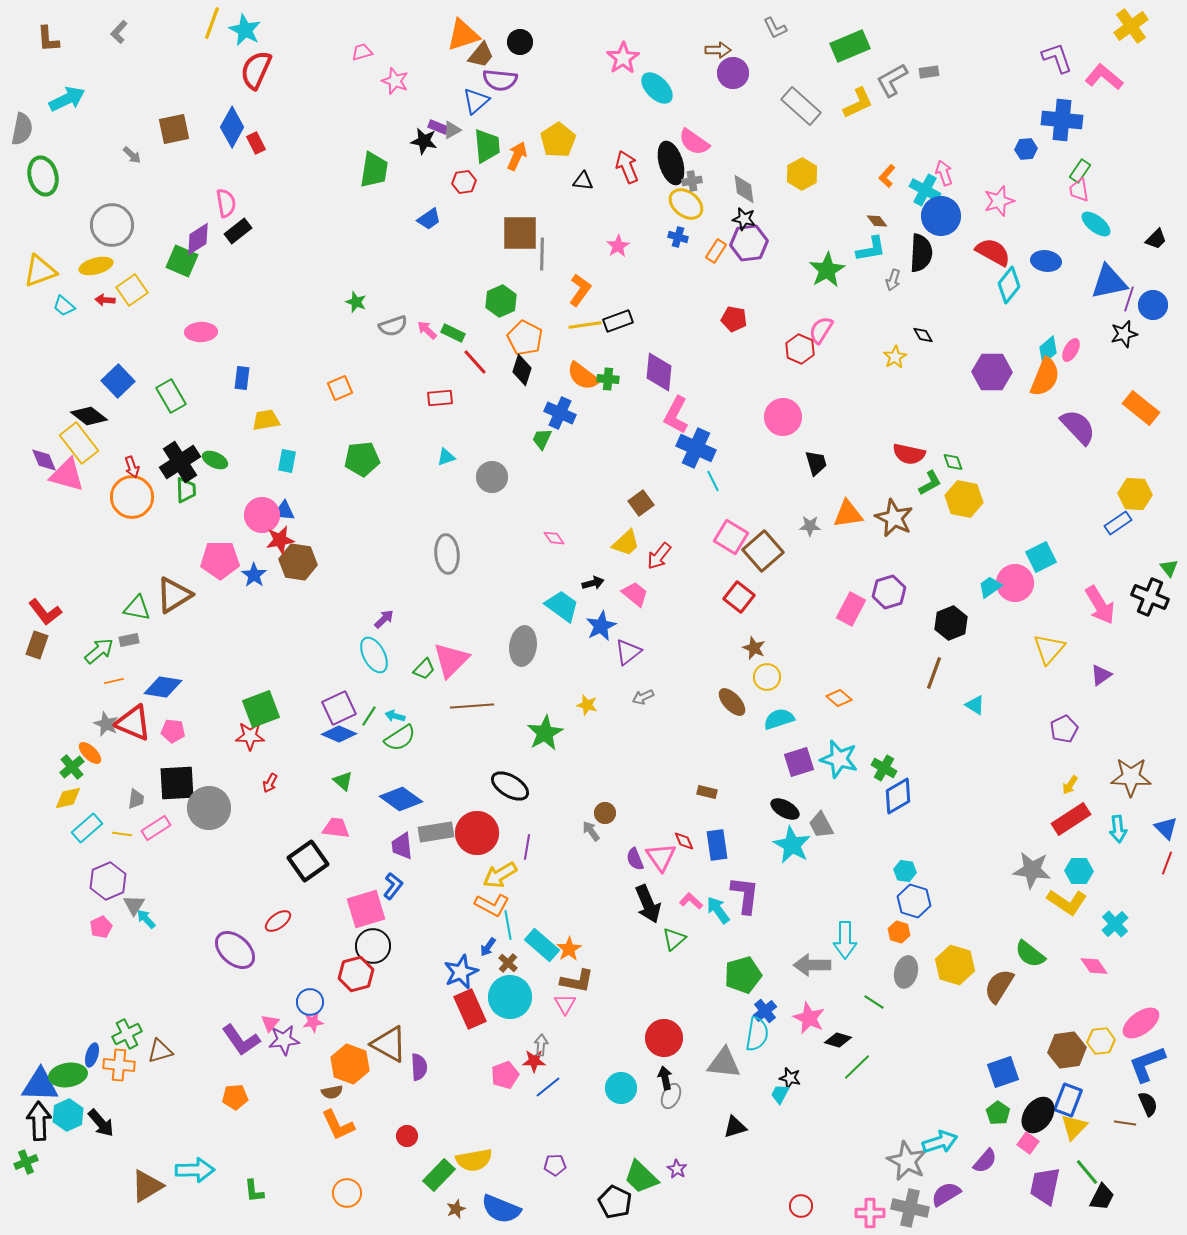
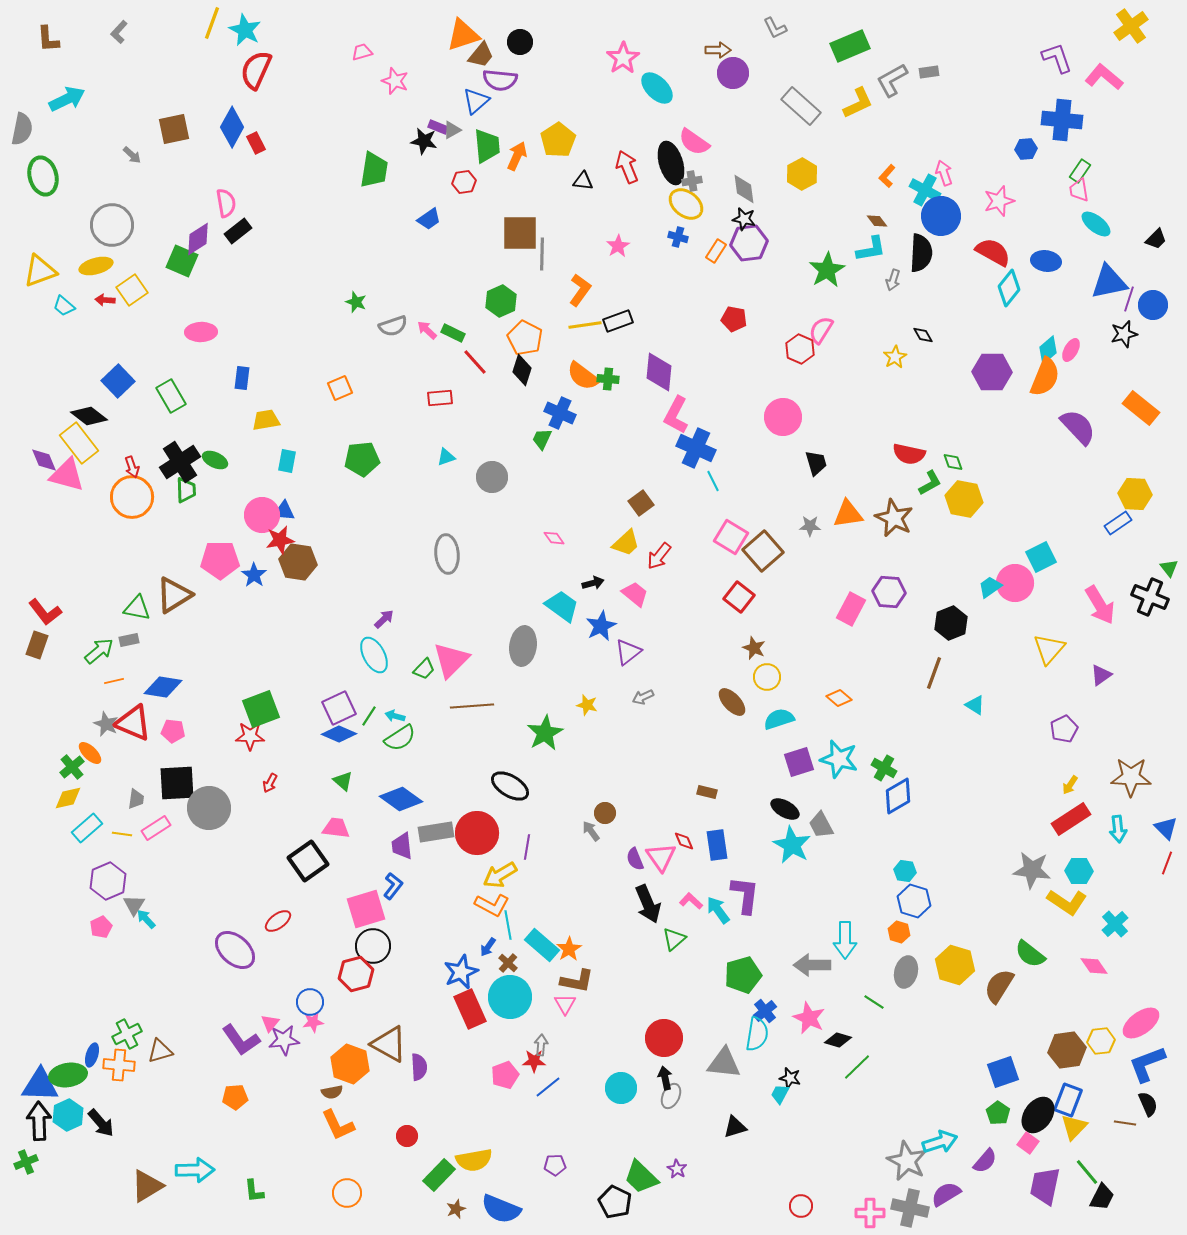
cyan diamond at (1009, 285): moved 3 px down
purple hexagon at (889, 592): rotated 20 degrees clockwise
